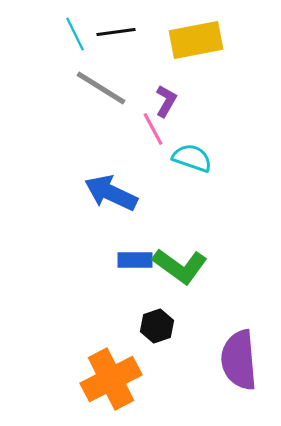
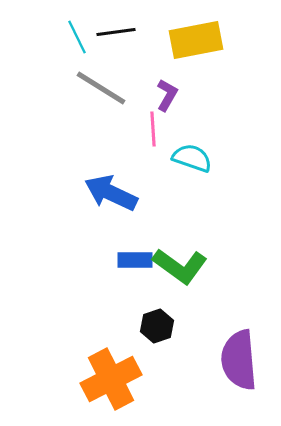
cyan line: moved 2 px right, 3 px down
purple L-shape: moved 1 px right, 6 px up
pink line: rotated 24 degrees clockwise
